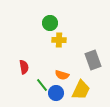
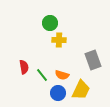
green line: moved 10 px up
blue circle: moved 2 px right
